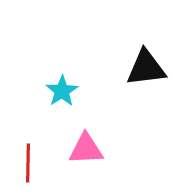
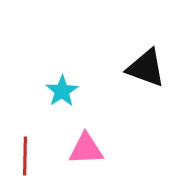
black triangle: rotated 27 degrees clockwise
red line: moved 3 px left, 7 px up
